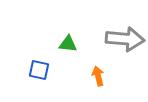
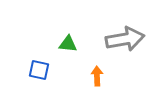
gray arrow: rotated 15 degrees counterclockwise
orange arrow: moved 1 px left; rotated 12 degrees clockwise
